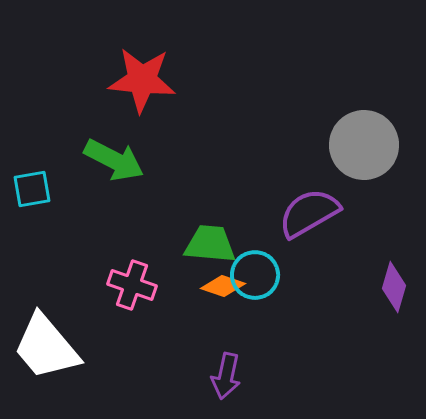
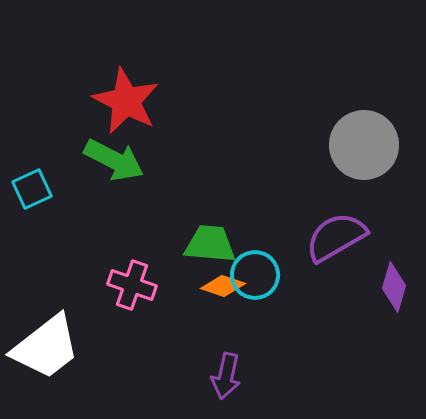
red star: moved 16 px left, 21 px down; rotated 22 degrees clockwise
cyan square: rotated 15 degrees counterclockwise
purple semicircle: moved 27 px right, 24 px down
white trapezoid: rotated 88 degrees counterclockwise
